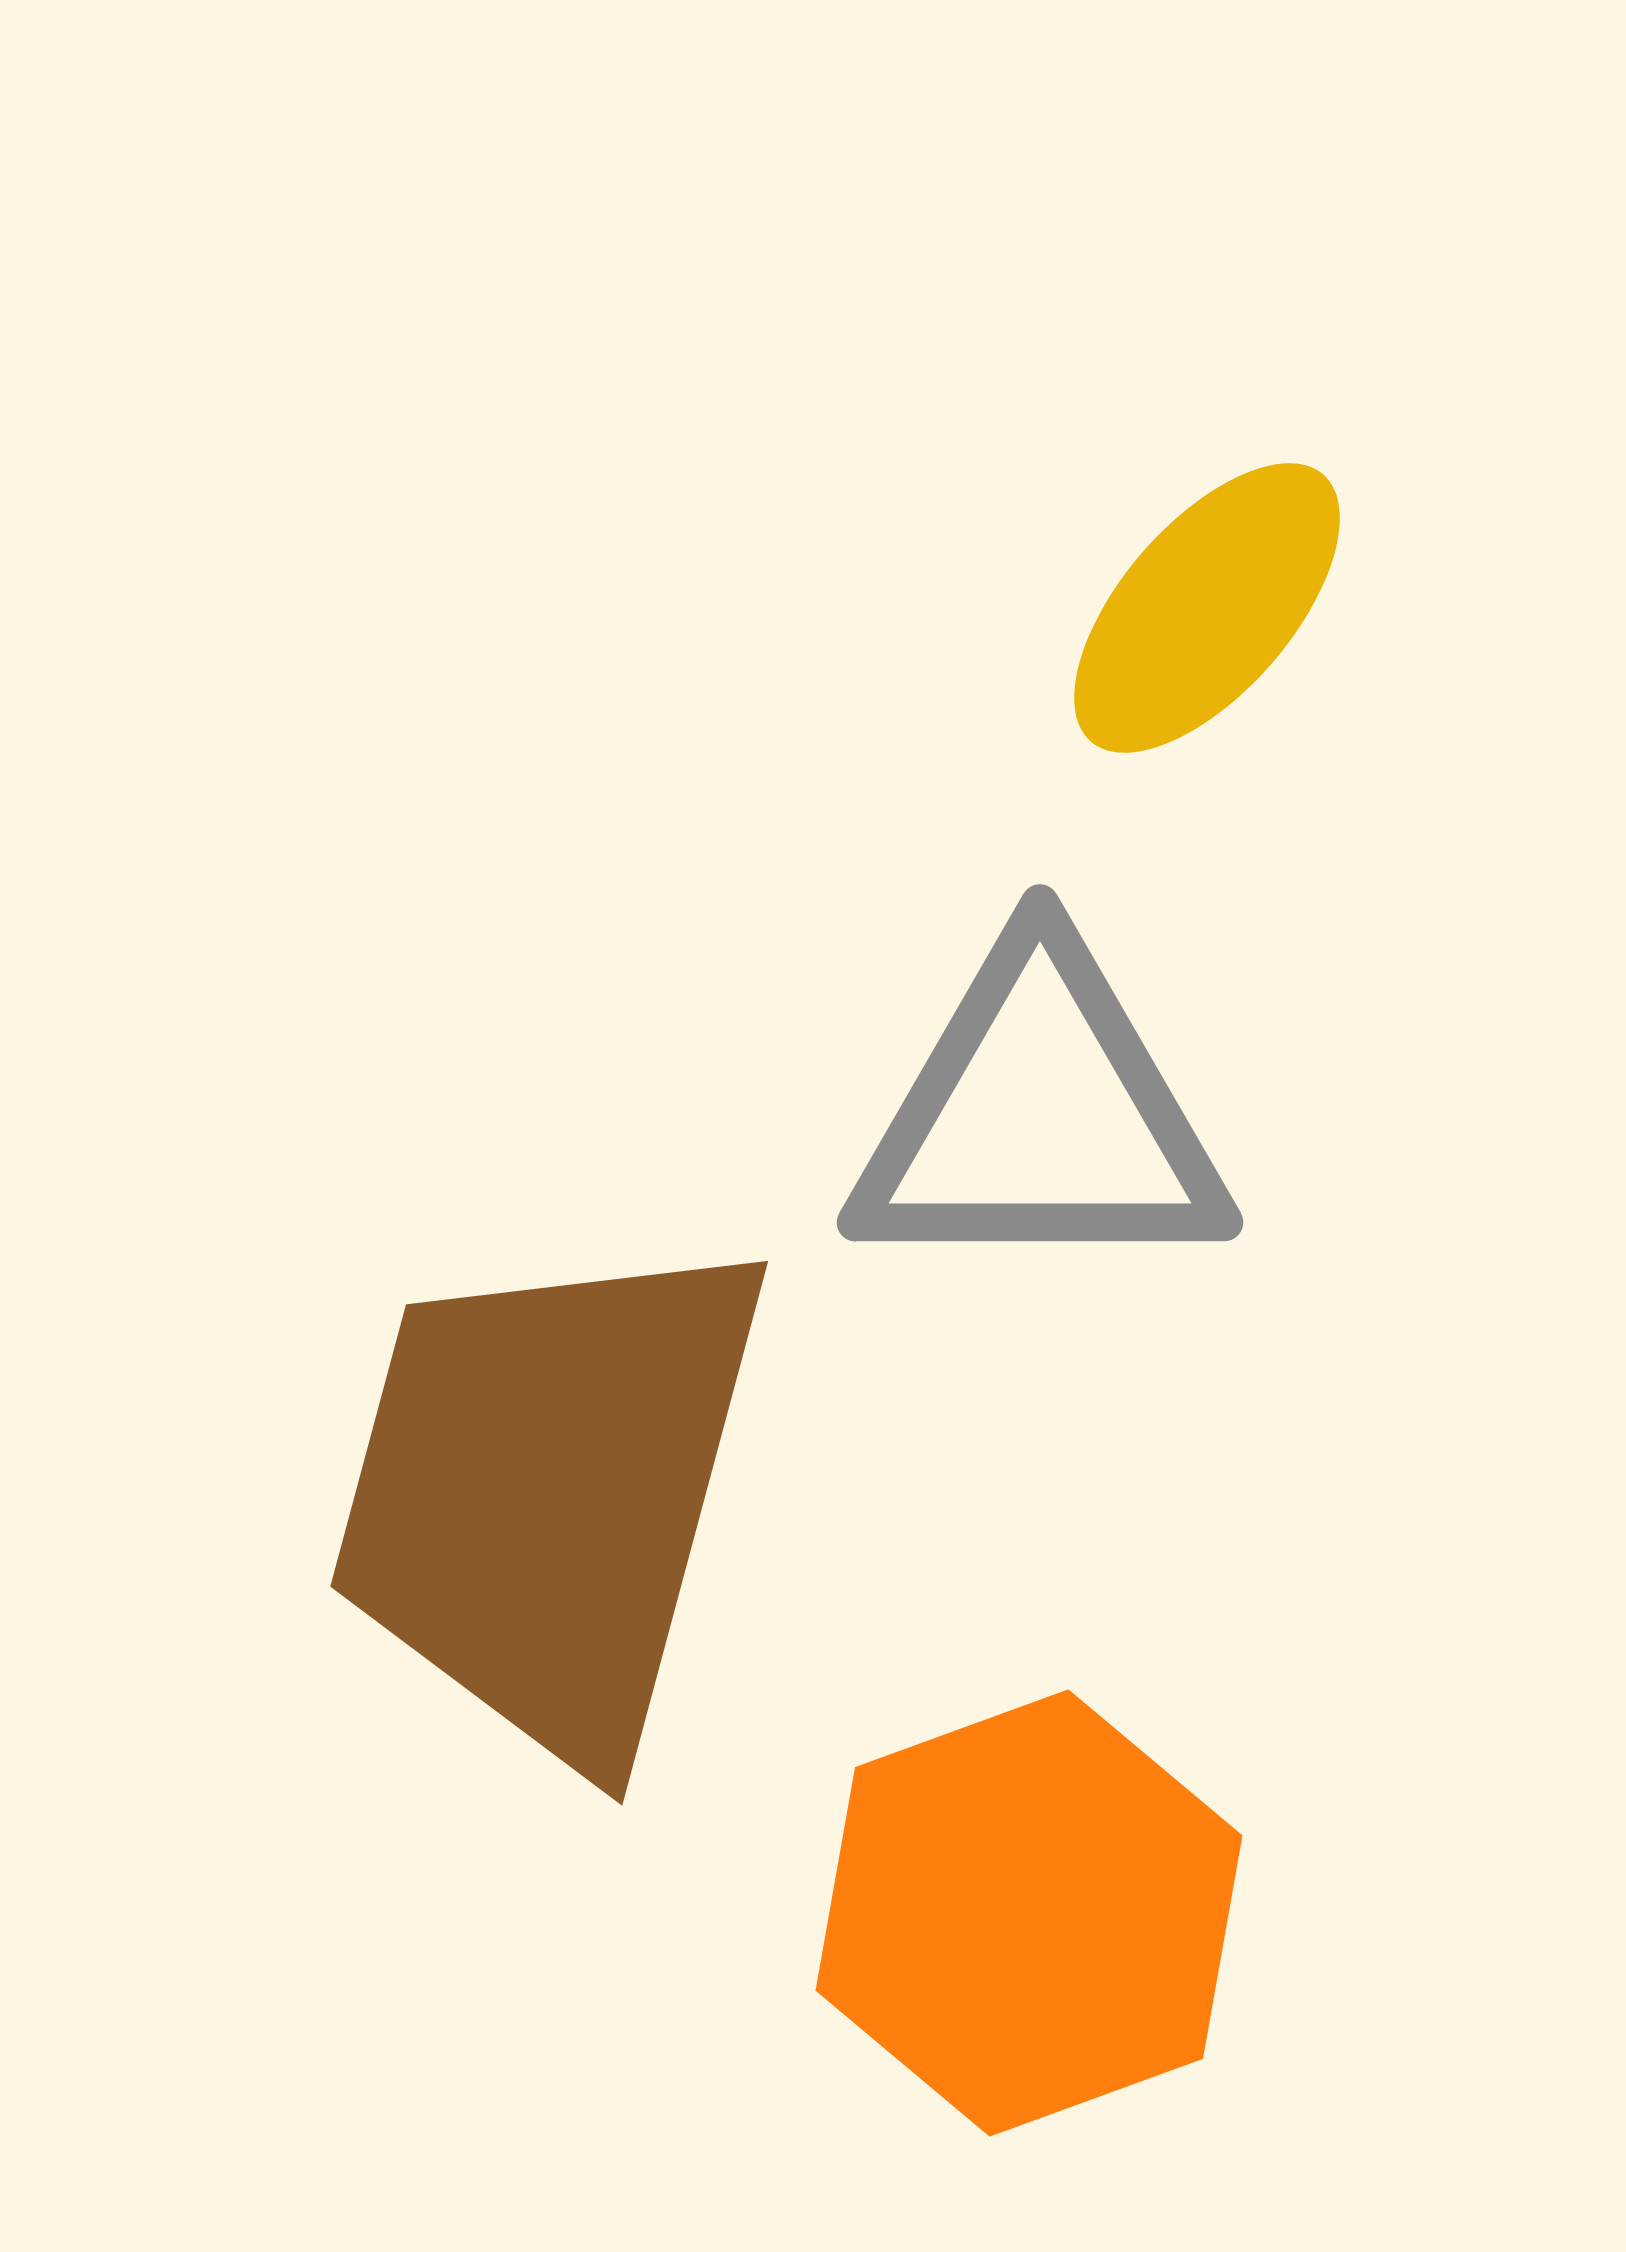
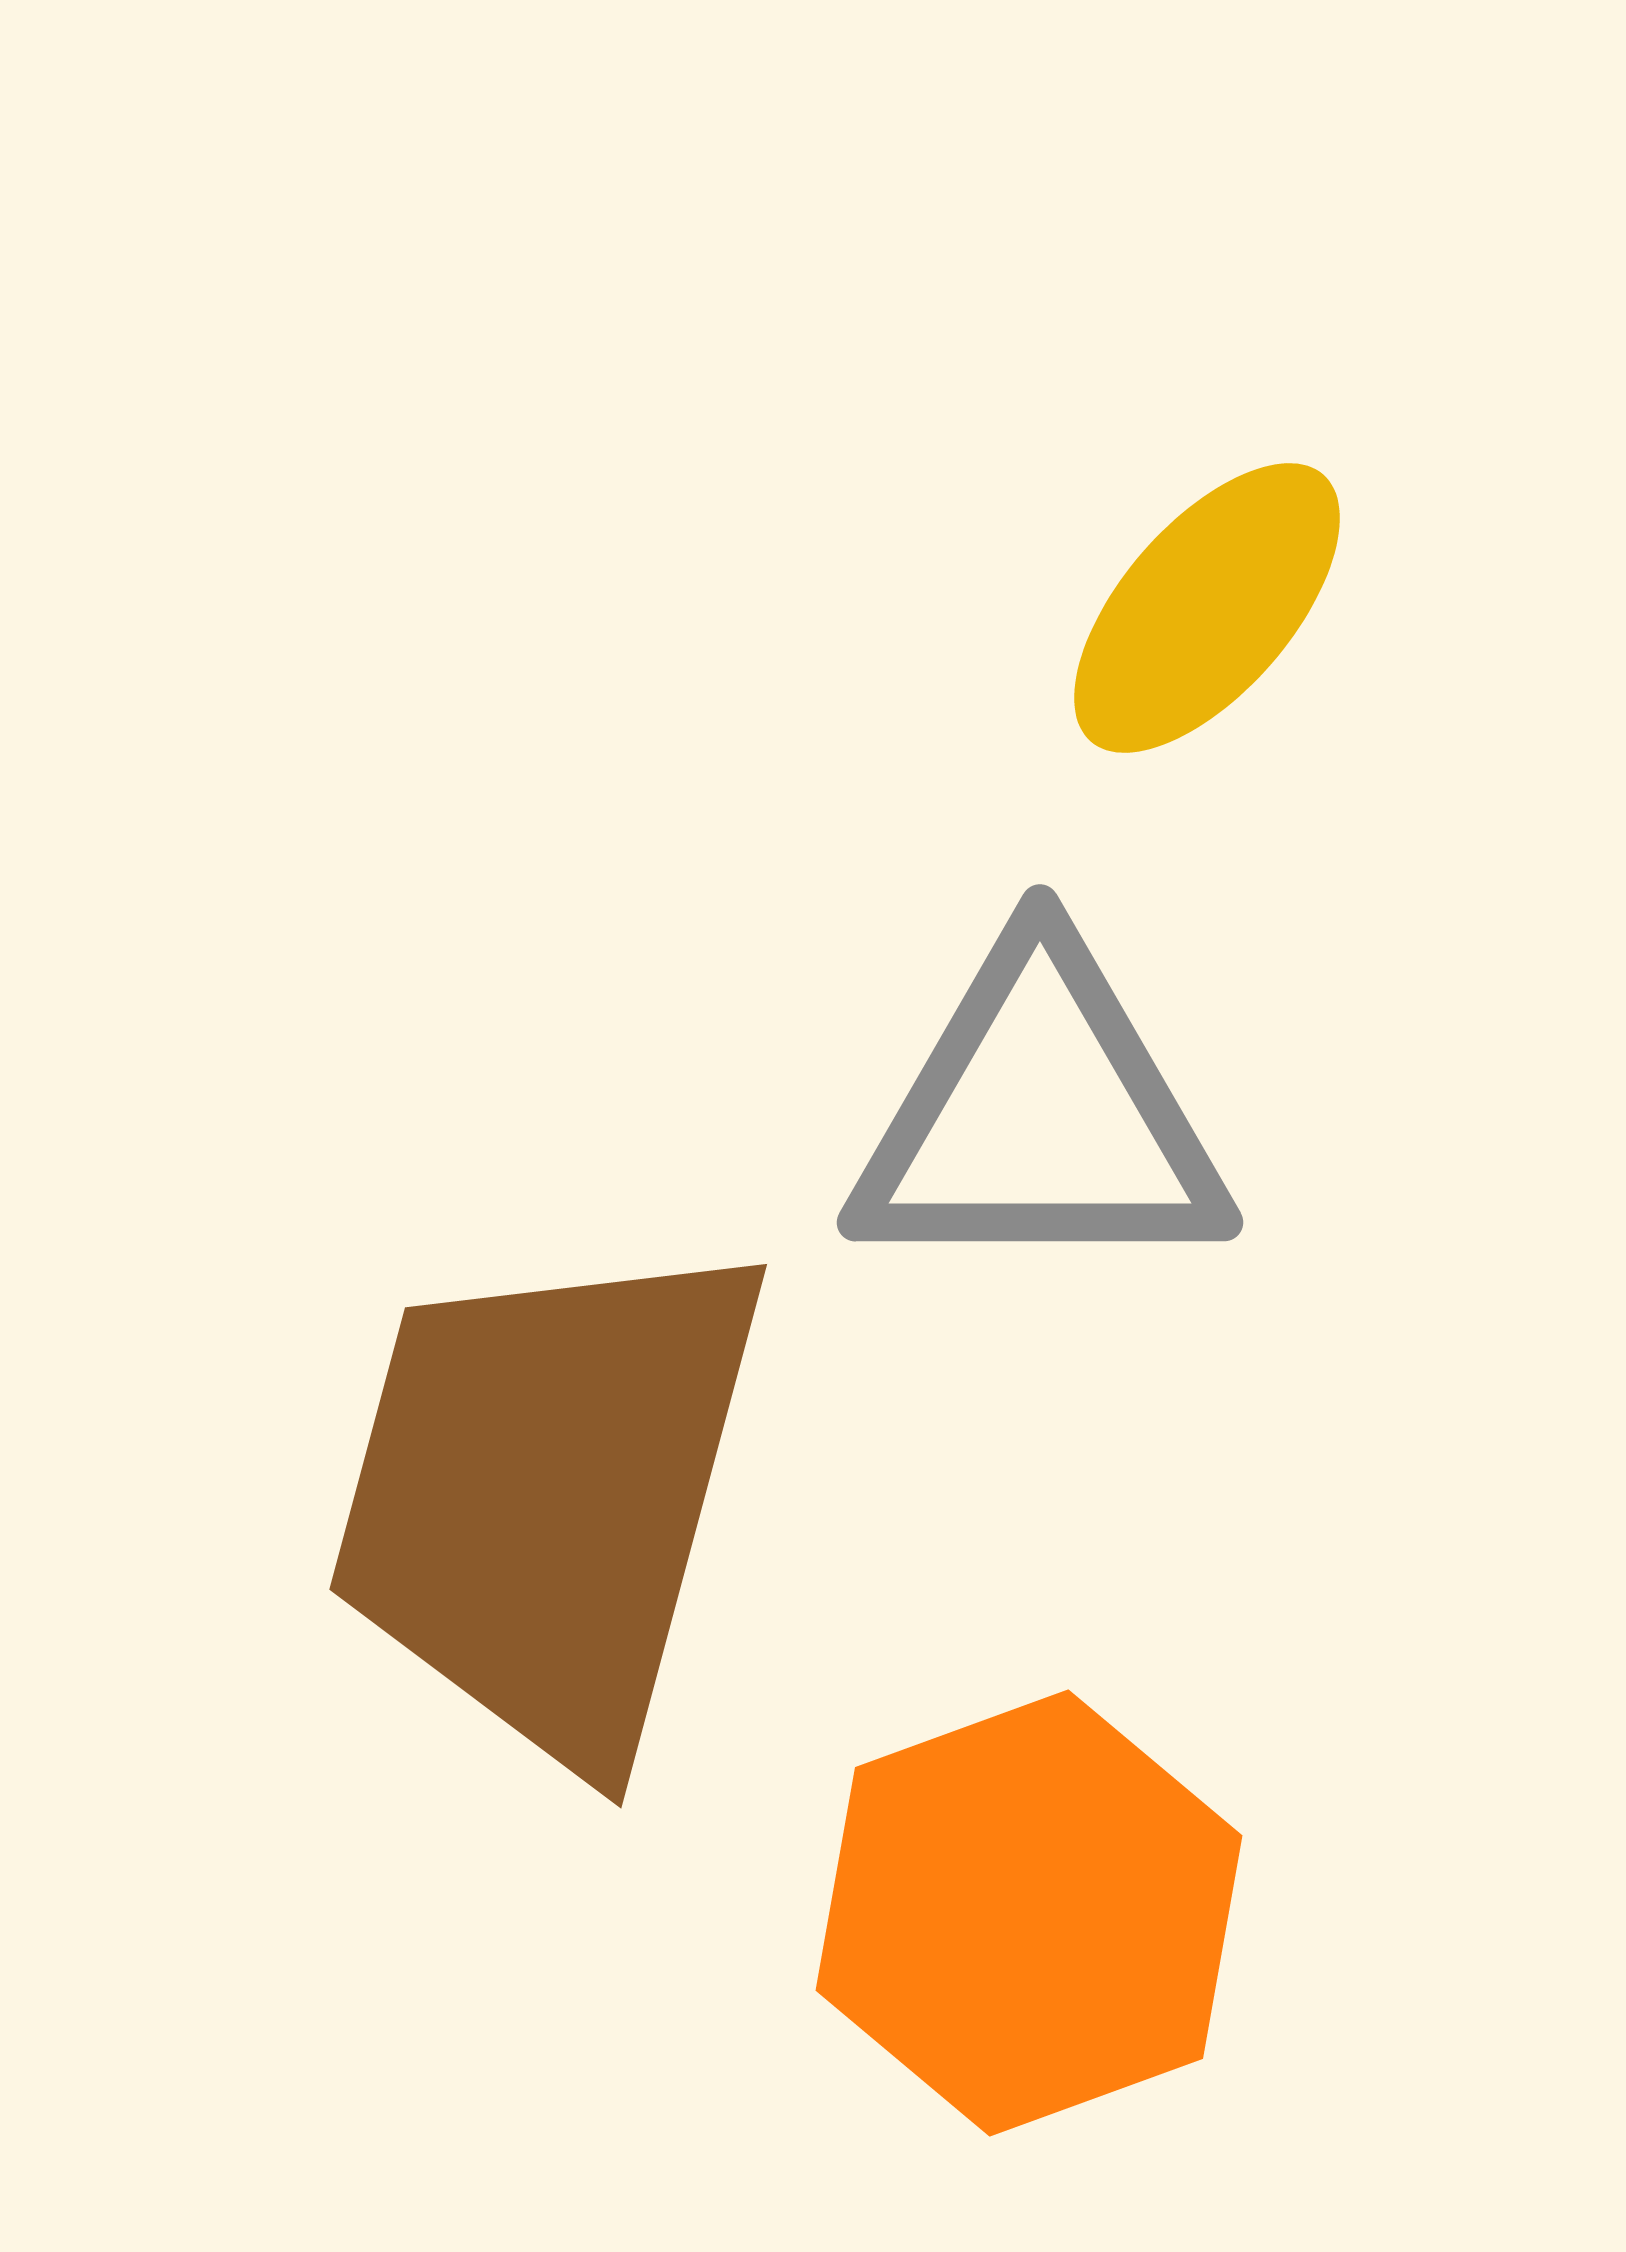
brown trapezoid: moved 1 px left, 3 px down
